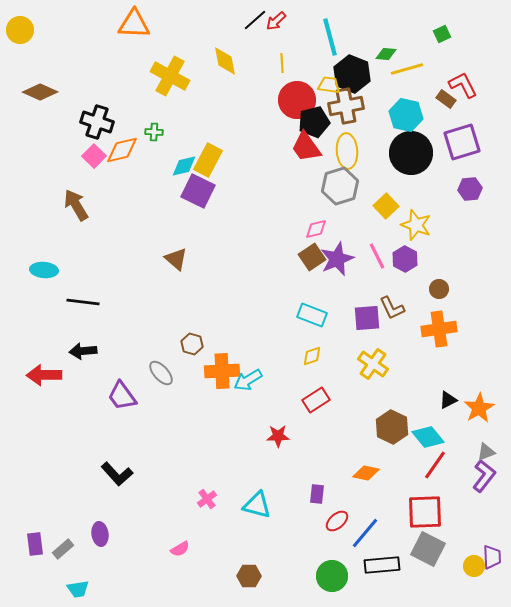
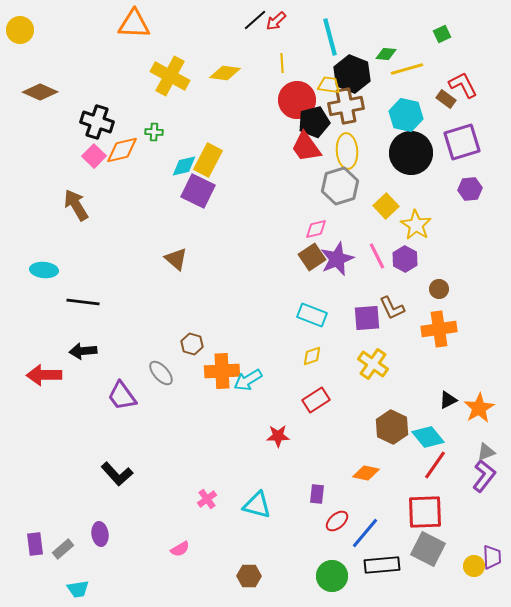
yellow diamond at (225, 61): moved 12 px down; rotated 72 degrees counterclockwise
yellow star at (416, 225): rotated 12 degrees clockwise
